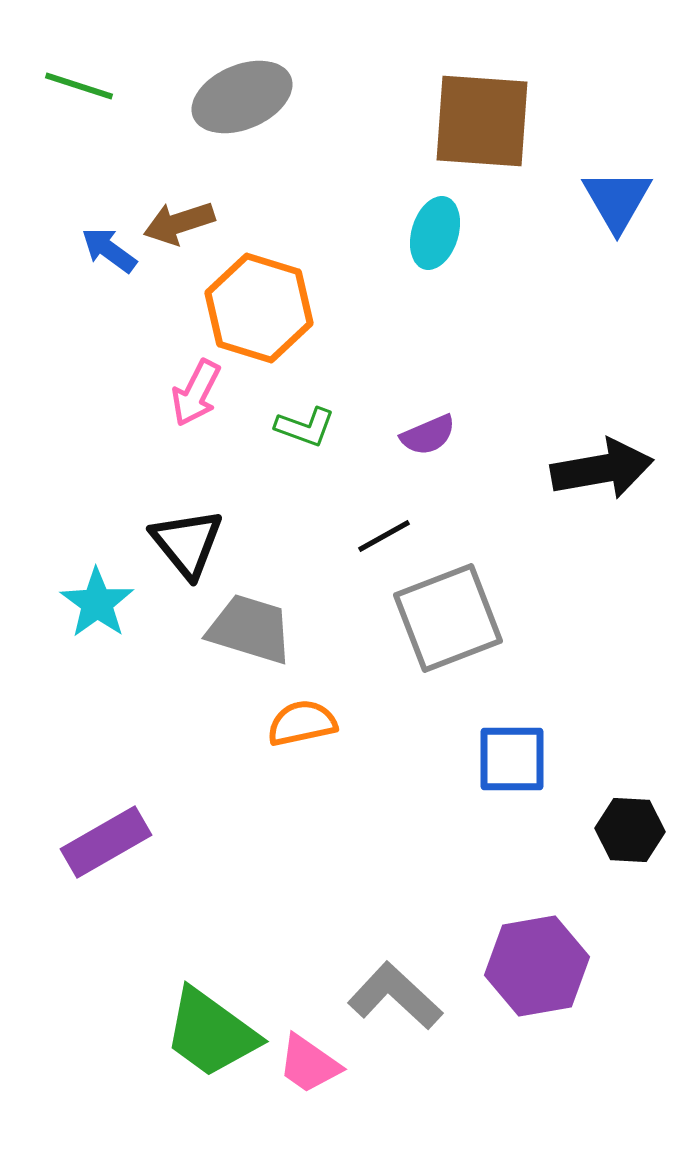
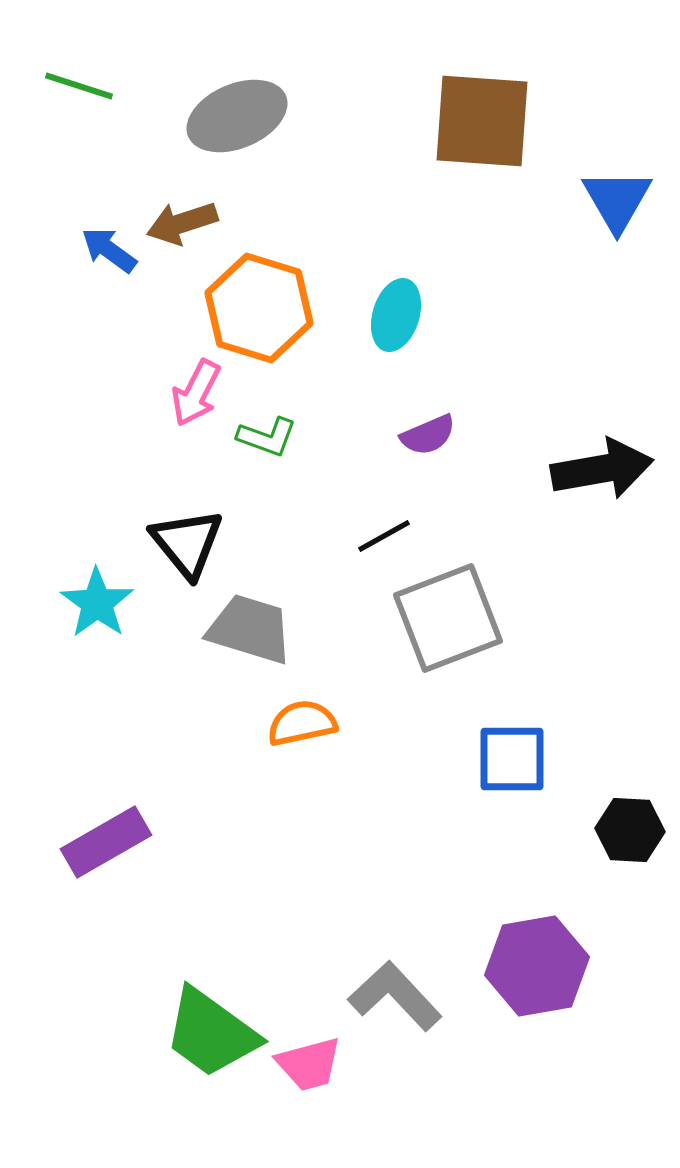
gray ellipse: moved 5 px left, 19 px down
brown arrow: moved 3 px right
cyan ellipse: moved 39 px left, 82 px down
green L-shape: moved 38 px left, 10 px down
gray L-shape: rotated 4 degrees clockwise
pink trapezoid: rotated 50 degrees counterclockwise
